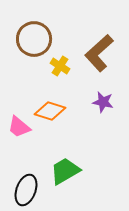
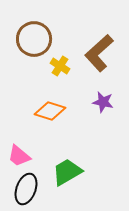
pink trapezoid: moved 29 px down
green trapezoid: moved 2 px right, 1 px down
black ellipse: moved 1 px up
